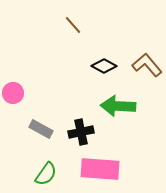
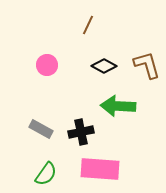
brown line: moved 15 px right; rotated 66 degrees clockwise
brown L-shape: rotated 24 degrees clockwise
pink circle: moved 34 px right, 28 px up
